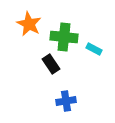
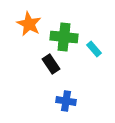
cyan rectangle: rotated 21 degrees clockwise
blue cross: rotated 18 degrees clockwise
